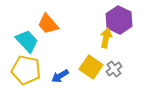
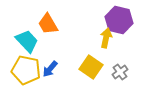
purple hexagon: rotated 12 degrees counterclockwise
orange trapezoid: rotated 10 degrees clockwise
gray cross: moved 6 px right, 3 px down
blue arrow: moved 10 px left, 7 px up; rotated 18 degrees counterclockwise
